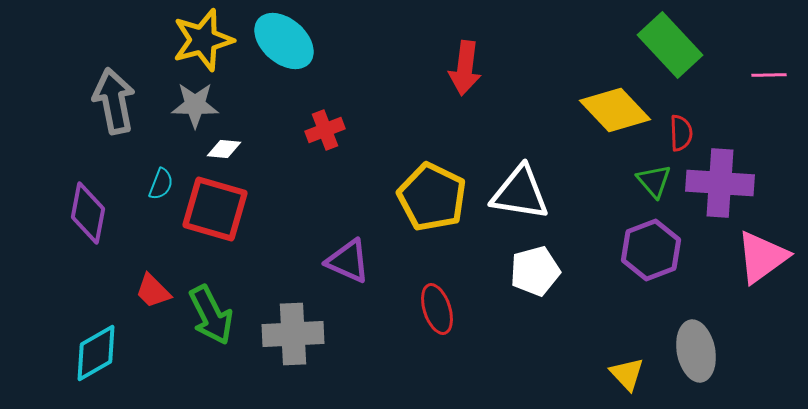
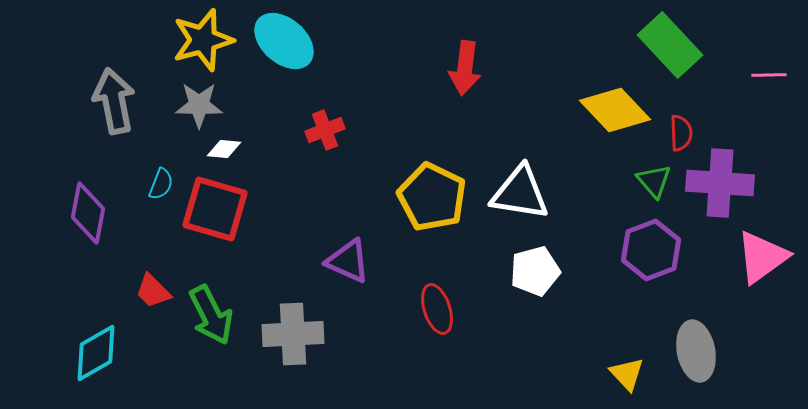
gray star: moved 4 px right
